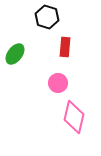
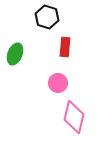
green ellipse: rotated 15 degrees counterclockwise
